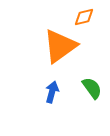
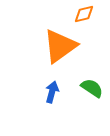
orange diamond: moved 3 px up
green semicircle: rotated 20 degrees counterclockwise
